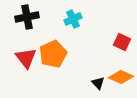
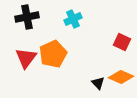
red triangle: rotated 15 degrees clockwise
